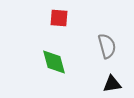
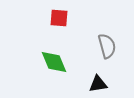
green diamond: rotated 8 degrees counterclockwise
black triangle: moved 14 px left
